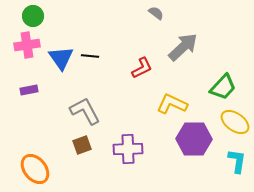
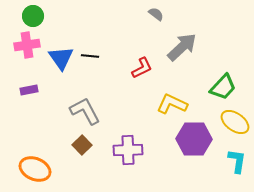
gray semicircle: moved 1 px down
gray arrow: moved 1 px left
brown square: rotated 24 degrees counterclockwise
purple cross: moved 1 px down
orange ellipse: rotated 28 degrees counterclockwise
